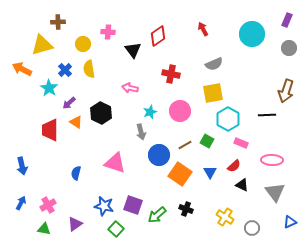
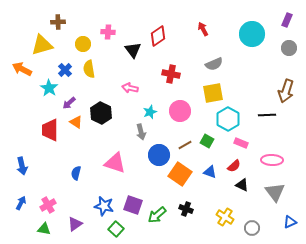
blue triangle at (210, 172): rotated 40 degrees counterclockwise
